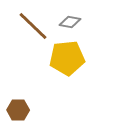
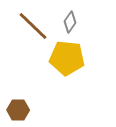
gray diamond: rotated 65 degrees counterclockwise
yellow pentagon: rotated 12 degrees clockwise
